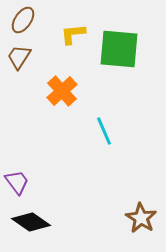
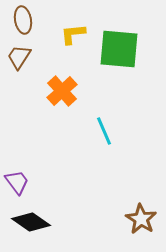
brown ellipse: rotated 44 degrees counterclockwise
brown star: moved 1 px down
